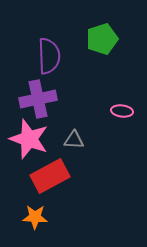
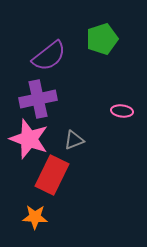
purple semicircle: rotated 54 degrees clockwise
gray triangle: rotated 25 degrees counterclockwise
red rectangle: moved 2 px right, 1 px up; rotated 36 degrees counterclockwise
